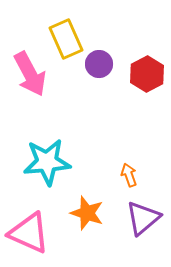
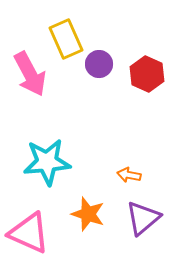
red hexagon: rotated 8 degrees counterclockwise
orange arrow: rotated 60 degrees counterclockwise
orange star: moved 1 px right, 1 px down
